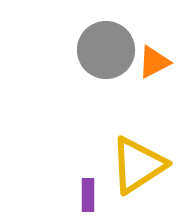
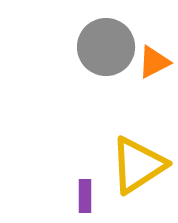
gray circle: moved 3 px up
purple rectangle: moved 3 px left, 1 px down
